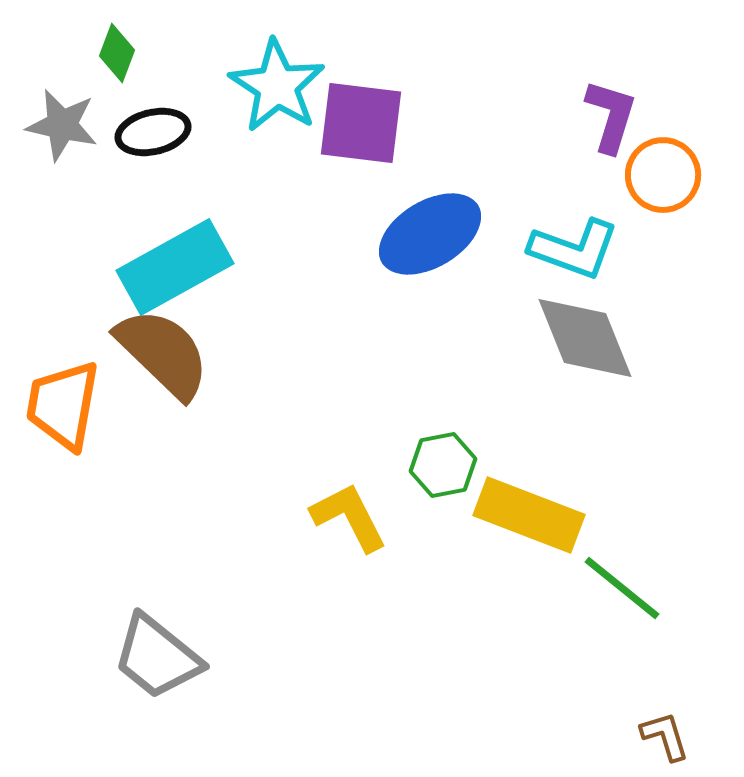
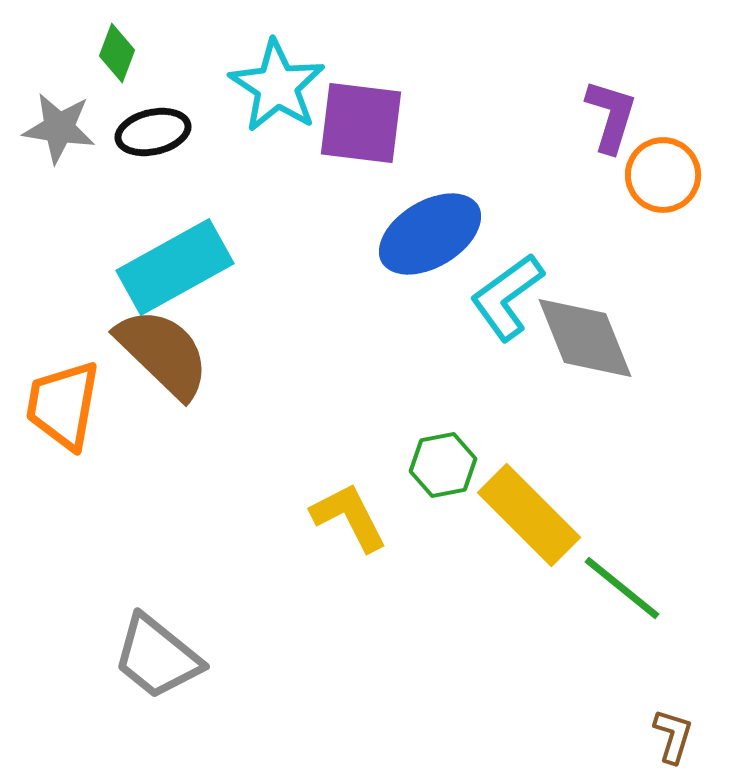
gray star: moved 3 px left, 3 px down; rotated 4 degrees counterclockwise
cyan L-shape: moved 67 px left, 48 px down; rotated 124 degrees clockwise
yellow rectangle: rotated 24 degrees clockwise
brown L-shape: moved 8 px right; rotated 34 degrees clockwise
